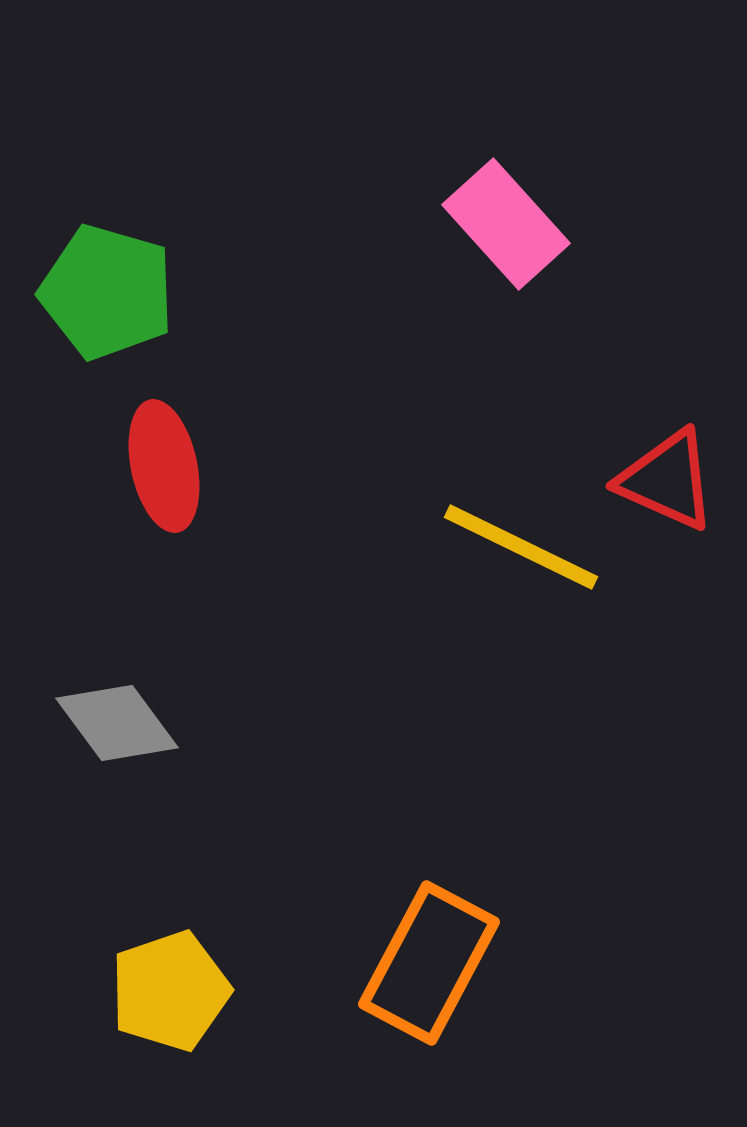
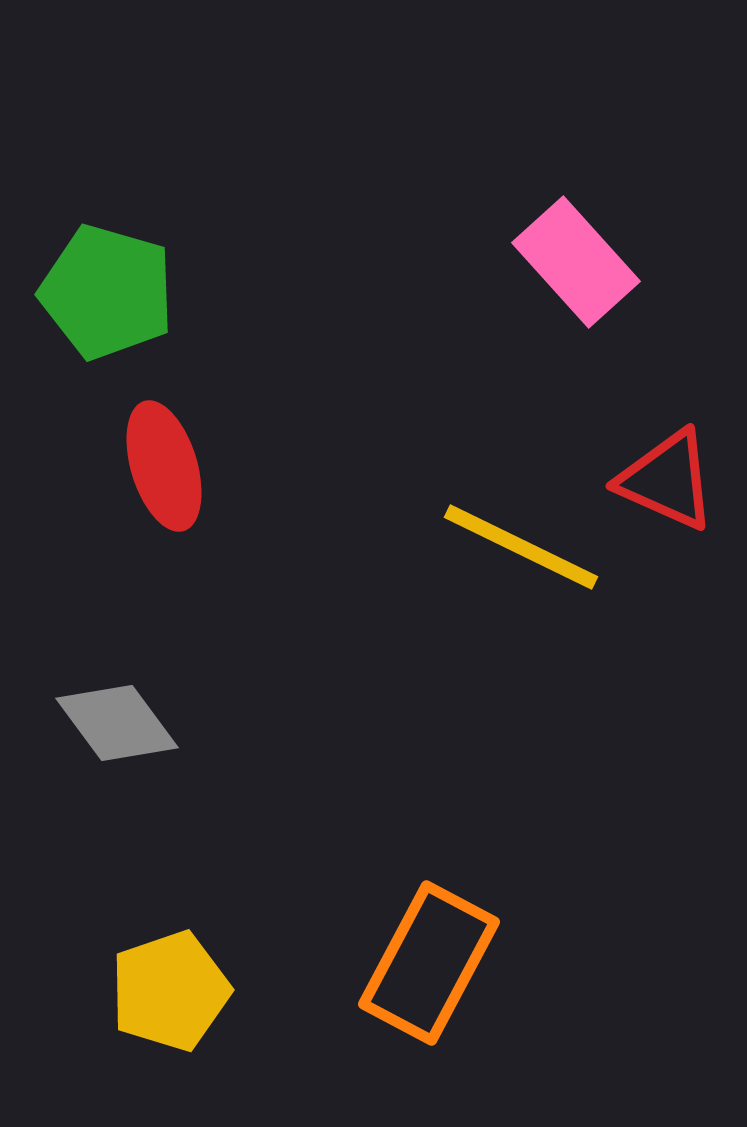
pink rectangle: moved 70 px right, 38 px down
red ellipse: rotated 5 degrees counterclockwise
